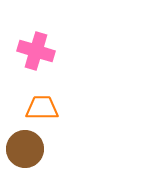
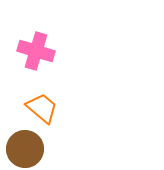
orange trapezoid: rotated 40 degrees clockwise
